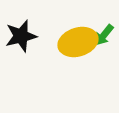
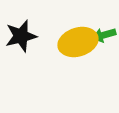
green arrow: rotated 35 degrees clockwise
